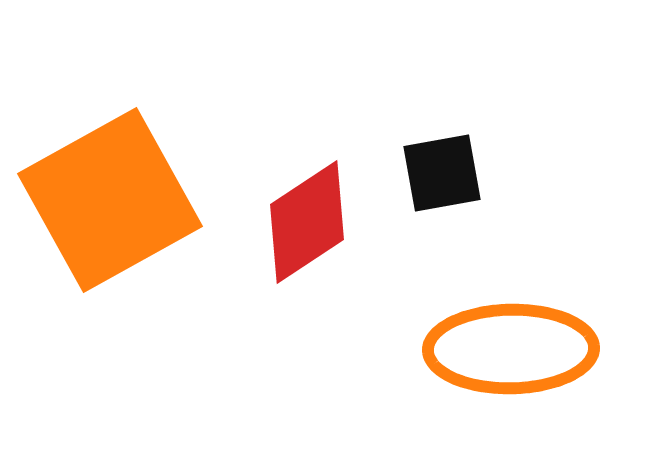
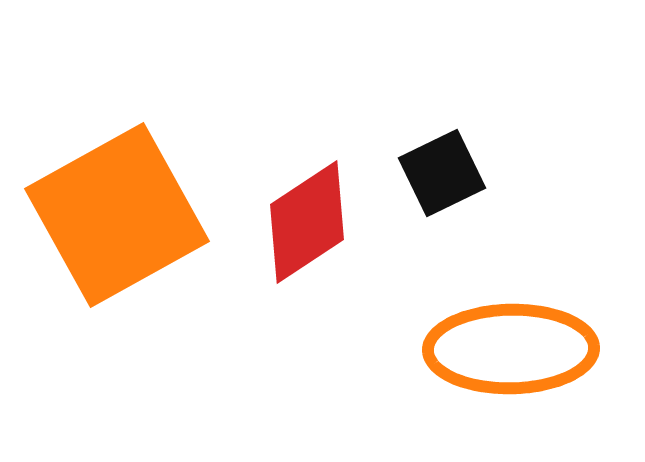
black square: rotated 16 degrees counterclockwise
orange square: moved 7 px right, 15 px down
